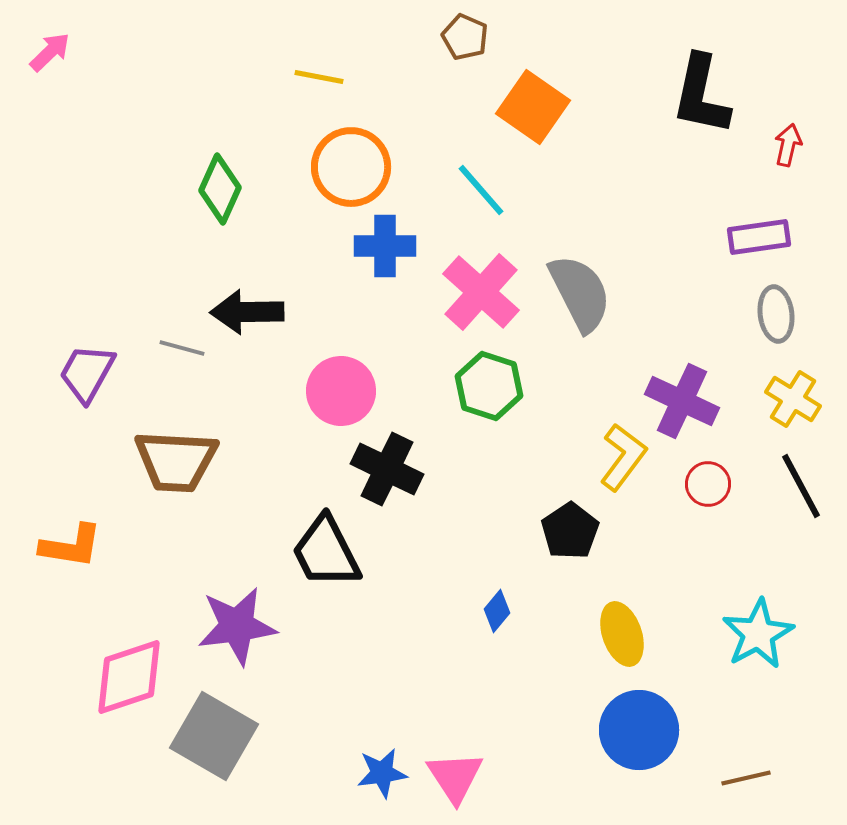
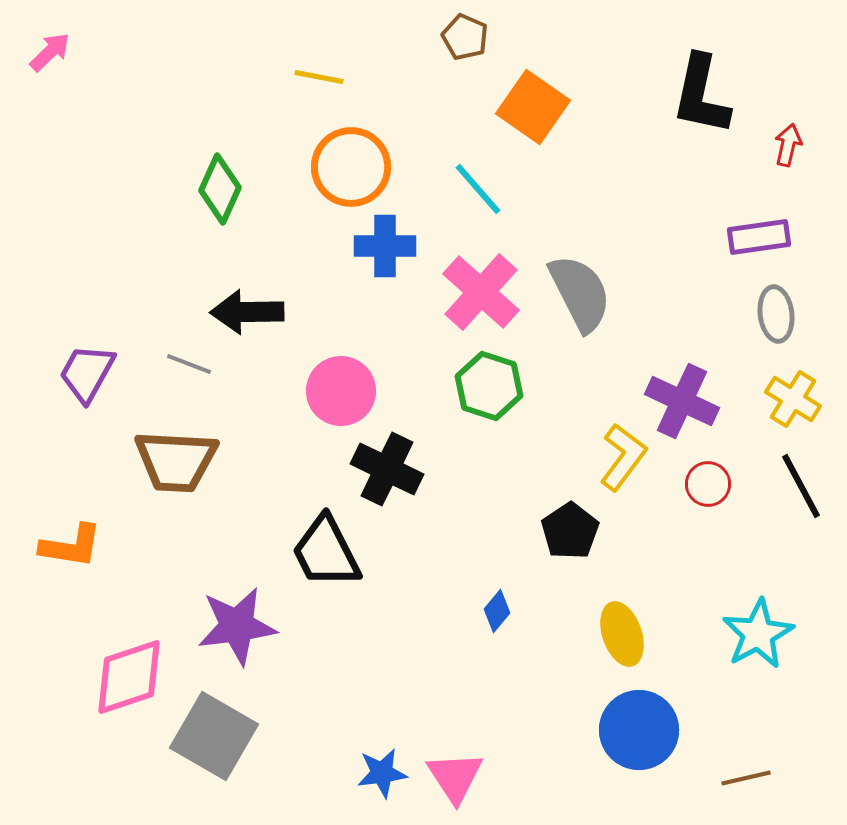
cyan line: moved 3 px left, 1 px up
gray line: moved 7 px right, 16 px down; rotated 6 degrees clockwise
